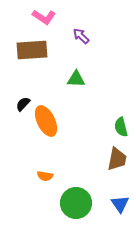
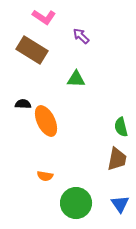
brown rectangle: rotated 36 degrees clockwise
black semicircle: rotated 49 degrees clockwise
